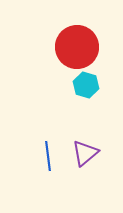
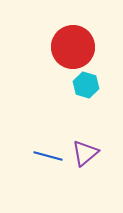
red circle: moved 4 px left
blue line: rotated 68 degrees counterclockwise
